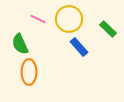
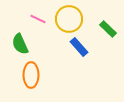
orange ellipse: moved 2 px right, 3 px down
